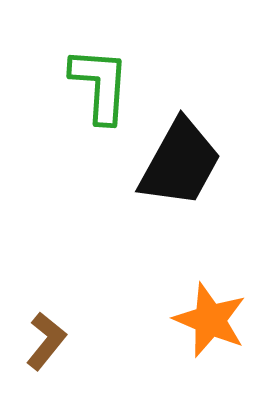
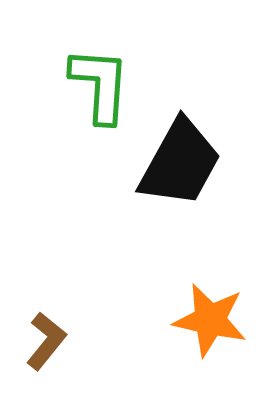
orange star: rotated 10 degrees counterclockwise
